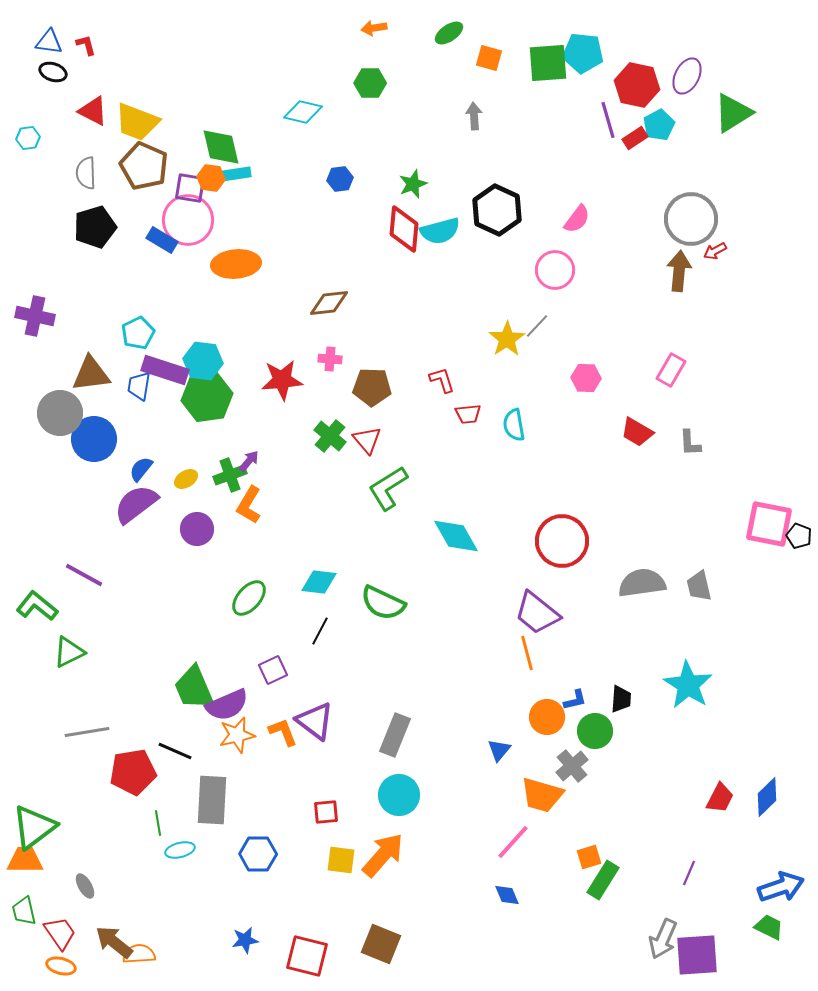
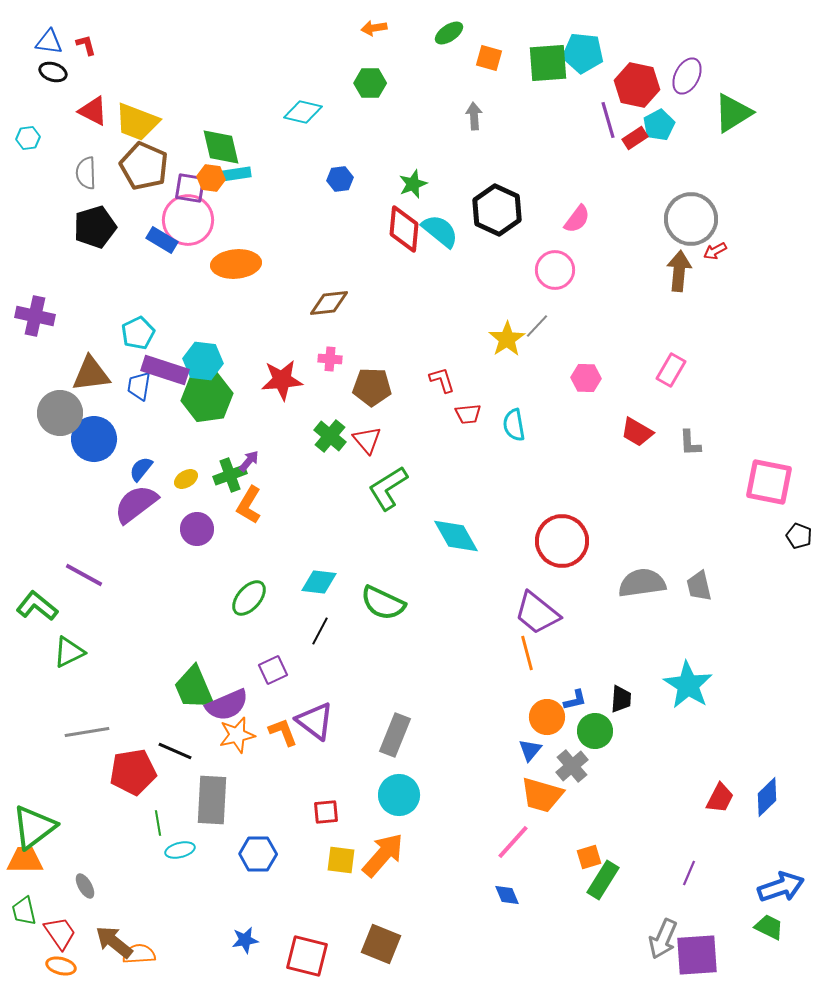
cyan semicircle at (440, 231): rotated 126 degrees counterclockwise
pink square at (769, 524): moved 42 px up
blue triangle at (499, 750): moved 31 px right
